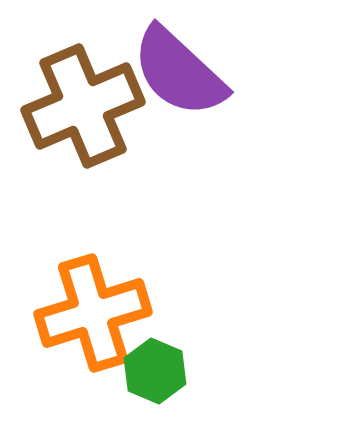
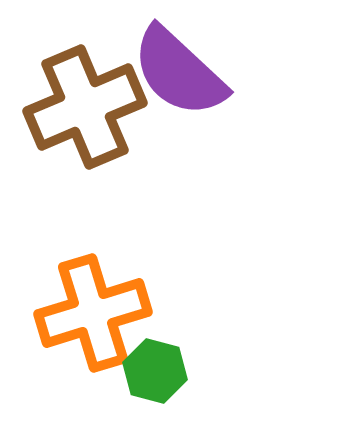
brown cross: moved 2 px right, 1 px down
green hexagon: rotated 8 degrees counterclockwise
